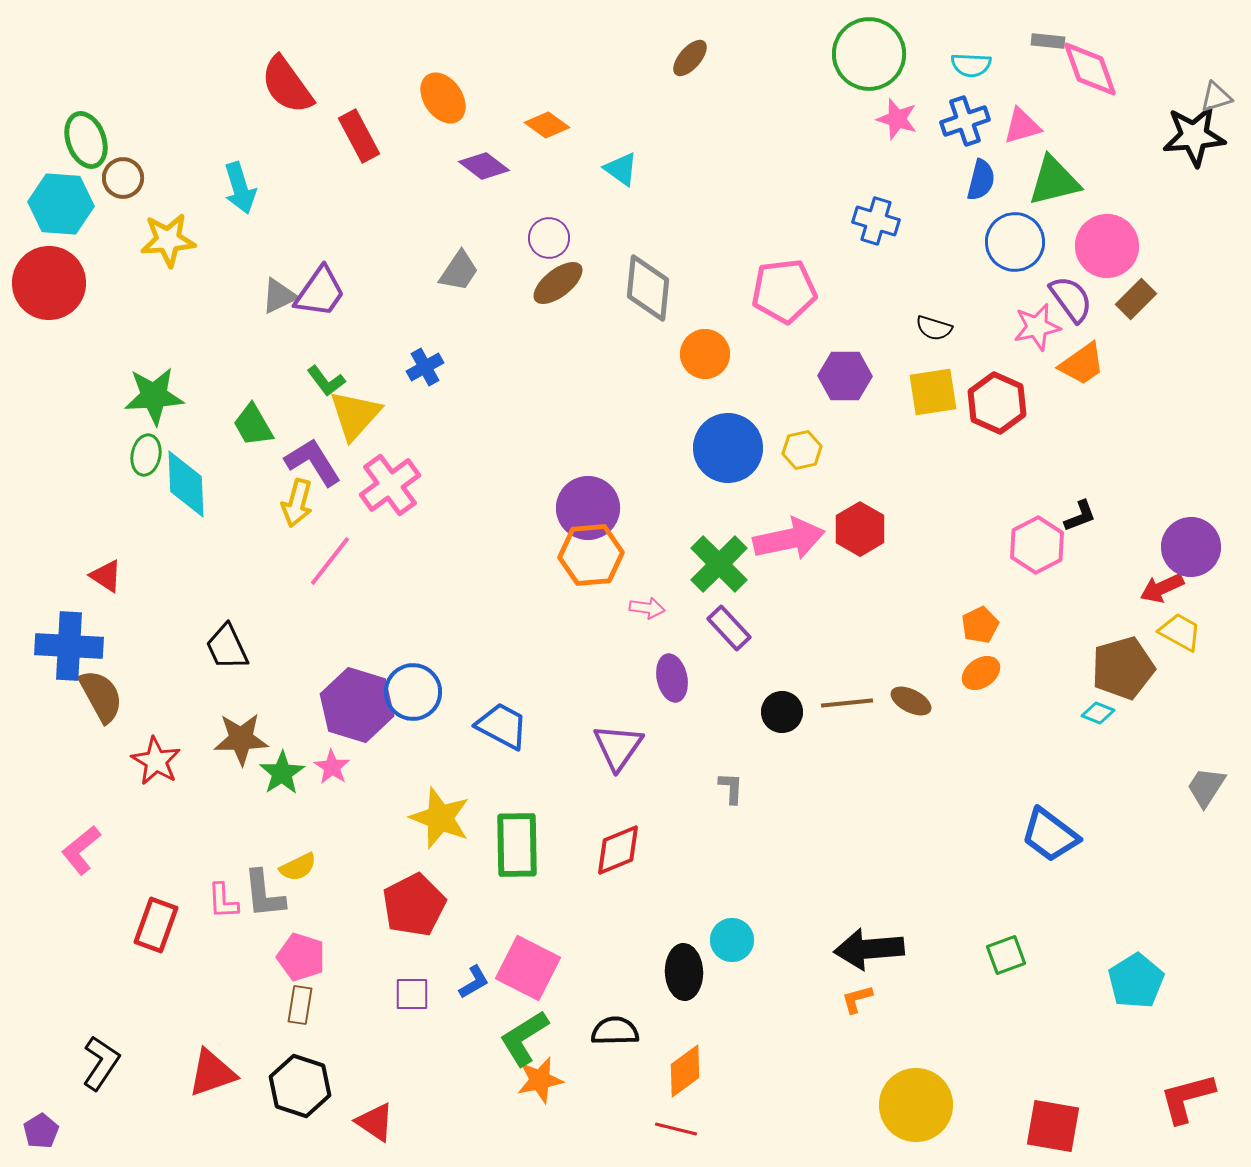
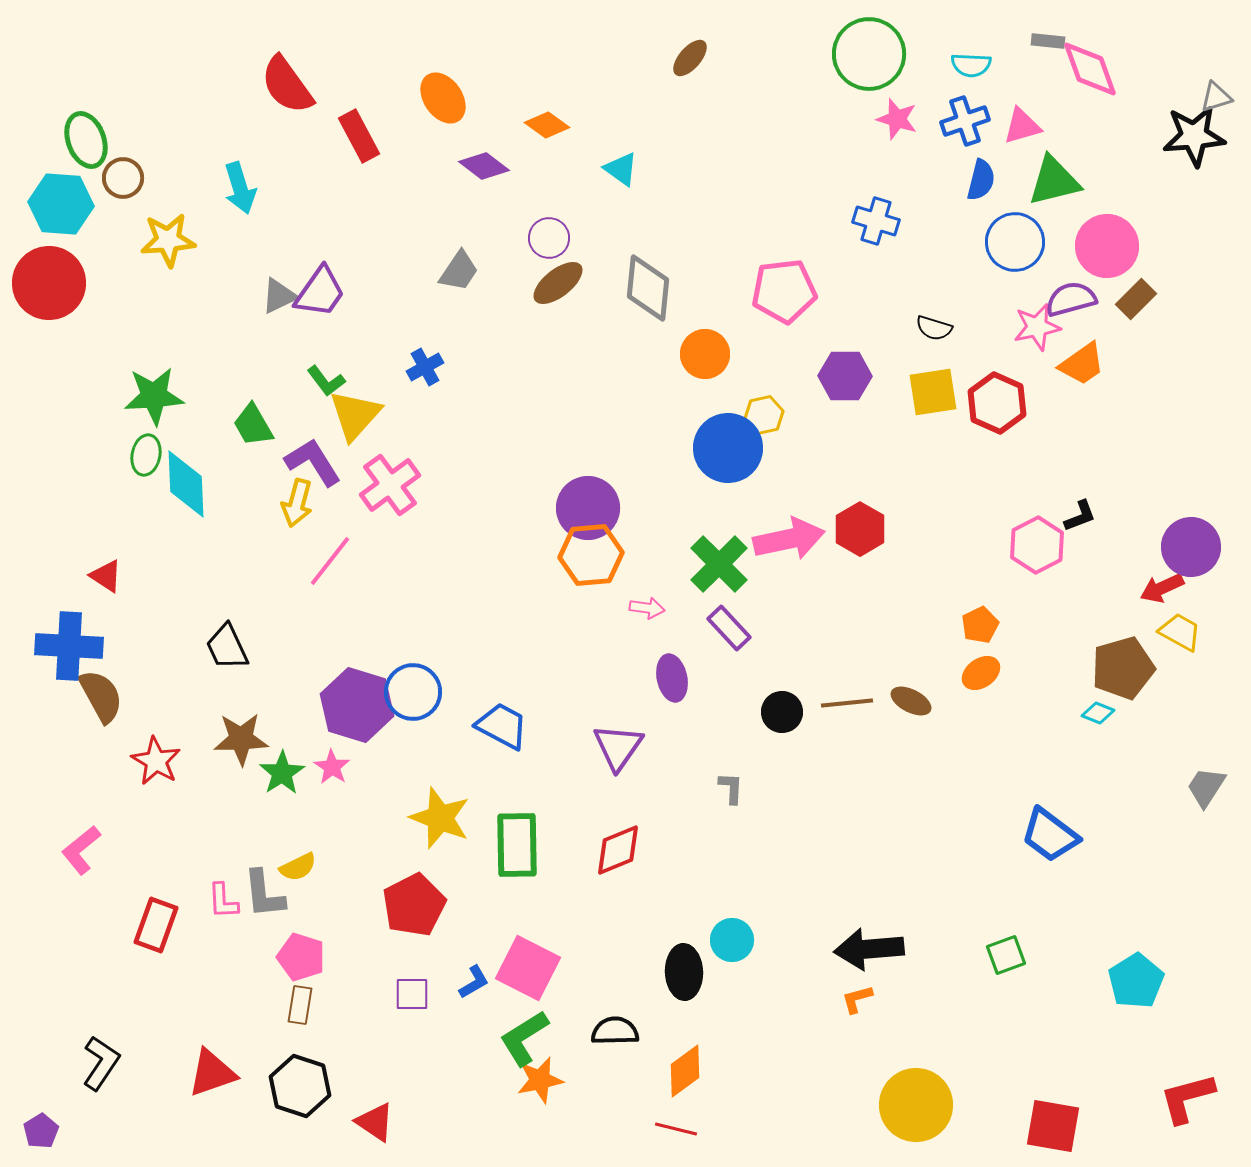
purple semicircle at (1071, 299): rotated 69 degrees counterclockwise
yellow hexagon at (802, 450): moved 38 px left, 35 px up
